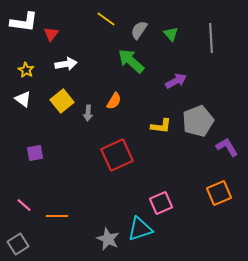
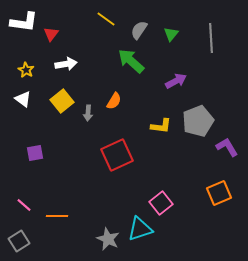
green triangle: rotated 21 degrees clockwise
pink square: rotated 15 degrees counterclockwise
gray square: moved 1 px right, 3 px up
